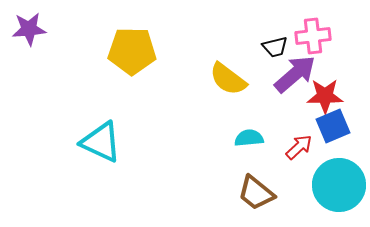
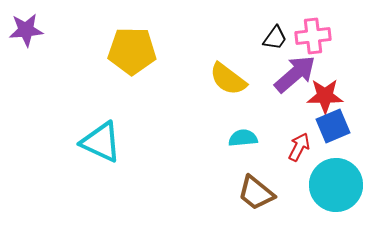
purple star: moved 3 px left, 1 px down
black trapezoid: moved 9 px up; rotated 40 degrees counterclockwise
cyan semicircle: moved 6 px left
red arrow: rotated 20 degrees counterclockwise
cyan circle: moved 3 px left
